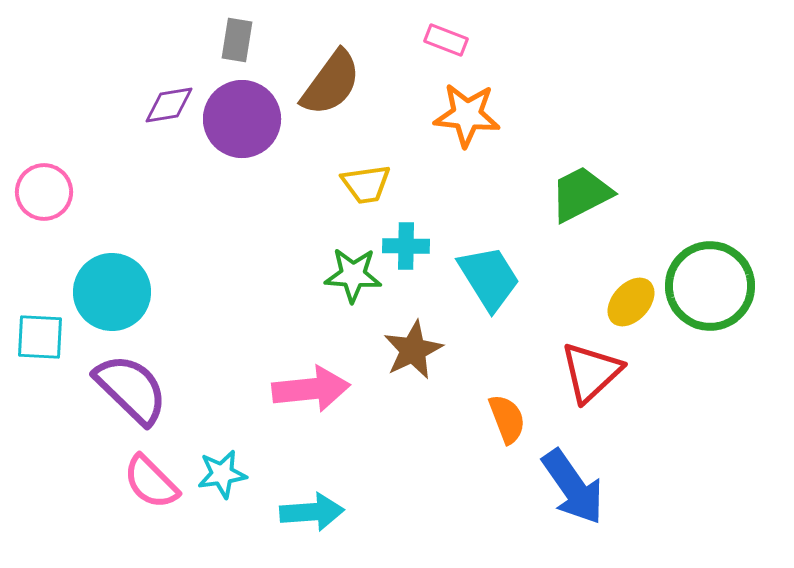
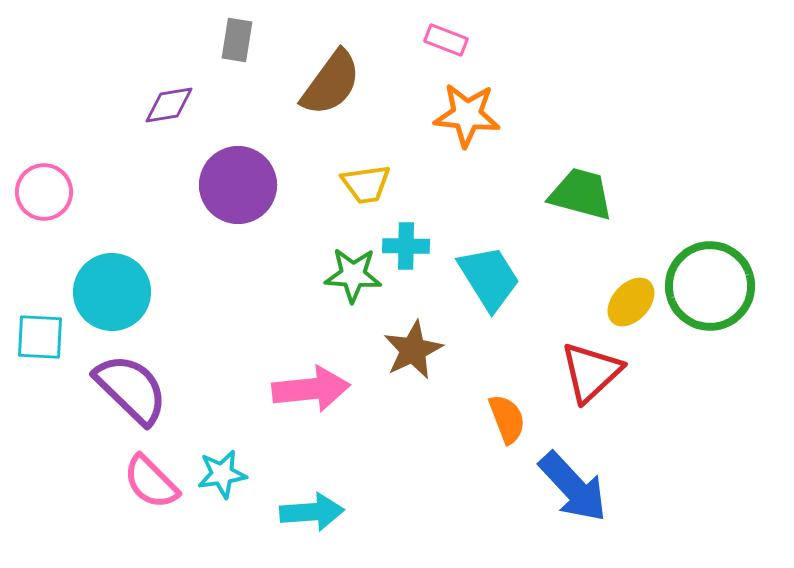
purple circle: moved 4 px left, 66 px down
green trapezoid: rotated 42 degrees clockwise
blue arrow: rotated 8 degrees counterclockwise
